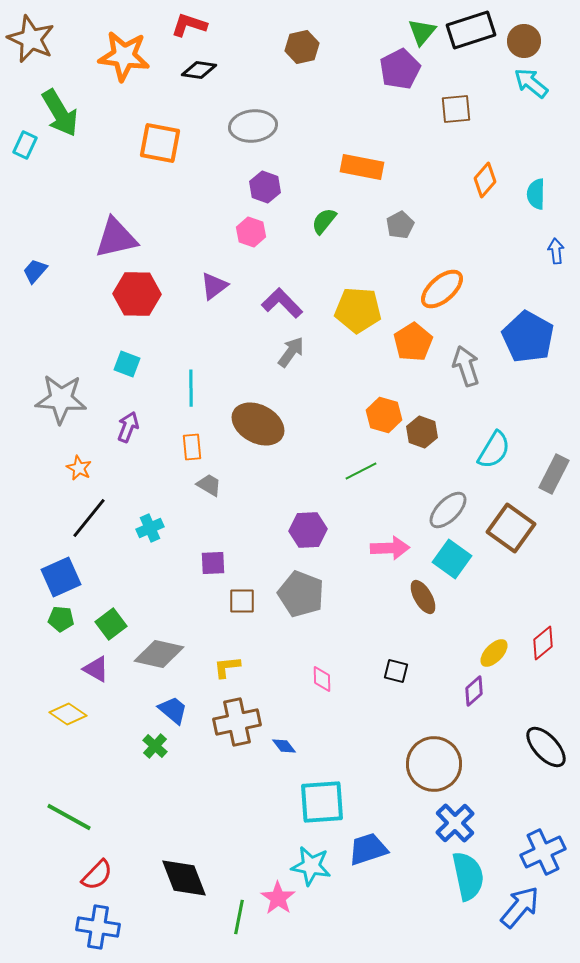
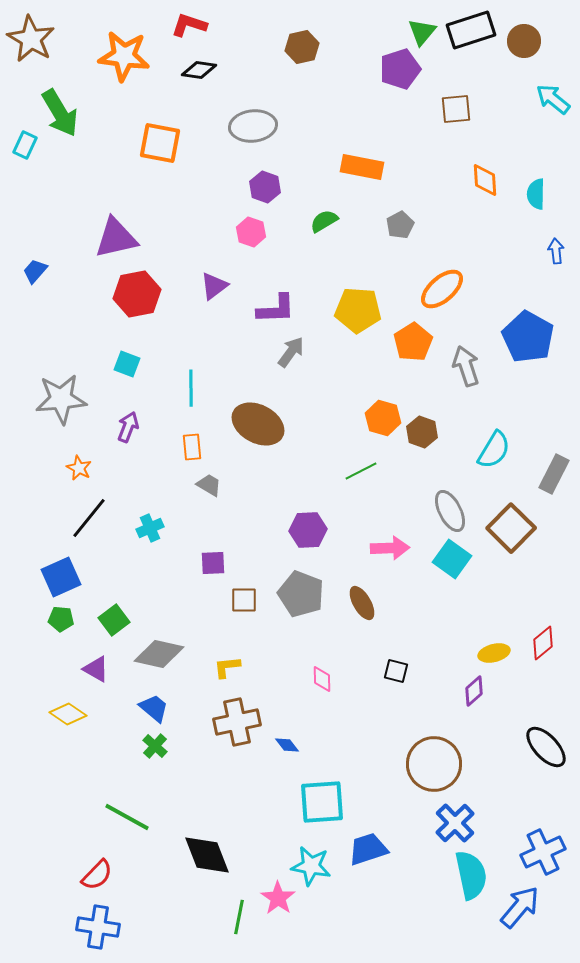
brown star at (31, 39): rotated 6 degrees clockwise
purple pentagon at (400, 69): rotated 9 degrees clockwise
cyan arrow at (531, 83): moved 22 px right, 16 px down
orange diamond at (485, 180): rotated 44 degrees counterclockwise
green semicircle at (324, 221): rotated 20 degrees clockwise
red hexagon at (137, 294): rotated 12 degrees counterclockwise
purple L-shape at (282, 303): moved 6 px left, 6 px down; rotated 132 degrees clockwise
gray star at (61, 399): rotated 9 degrees counterclockwise
orange hexagon at (384, 415): moved 1 px left, 3 px down
gray ellipse at (448, 510): moved 2 px right, 1 px down; rotated 72 degrees counterclockwise
brown square at (511, 528): rotated 9 degrees clockwise
brown ellipse at (423, 597): moved 61 px left, 6 px down
brown square at (242, 601): moved 2 px right, 1 px up
green square at (111, 624): moved 3 px right, 4 px up
yellow ellipse at (494, 653): rotated 32 degrees clockwise
blue trapezoid at (173, 710): moved 19 px left, 2 px up
blue diamond at (284, 746): moved 3 px right, 1 px up
green line at (69, 817): moved 58 px right
cyan semicircle at (468, 876): moved 3 px right, 1 px up
black diamond at (184, 878): moved 23 px right, 23 px up
